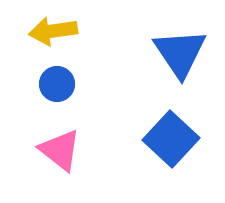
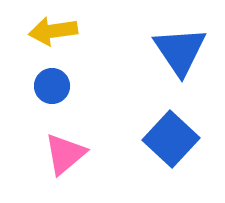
blue triangle: moved 2 px up
blue circle: moved 5 px left, 2 px down
pink triangle: moved 5 px right, 4 px down; rotated 42 degrees clockwise
